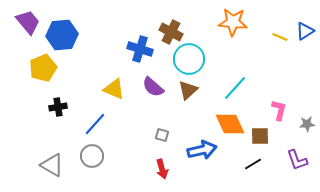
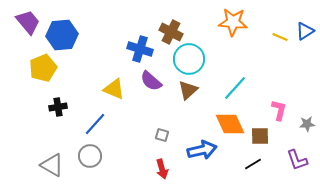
purple semicircle: moved 2 px left, 6 px up
gray circle: moved 2 px left
